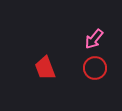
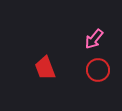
red circle: moved 3 px right, 2 px down
